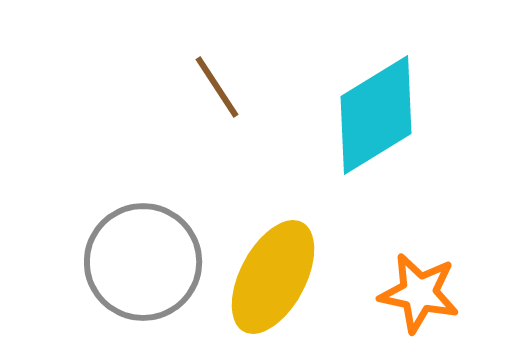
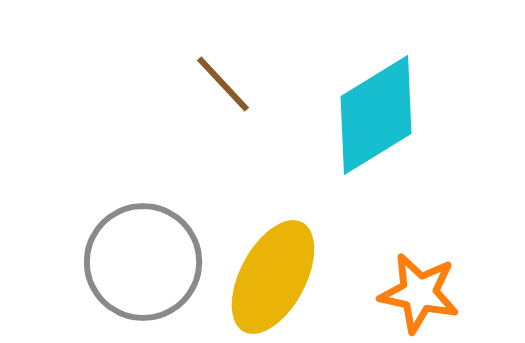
brown line: moved 6 px right, 3 px up; rotated 10 degrees counterclockwise
